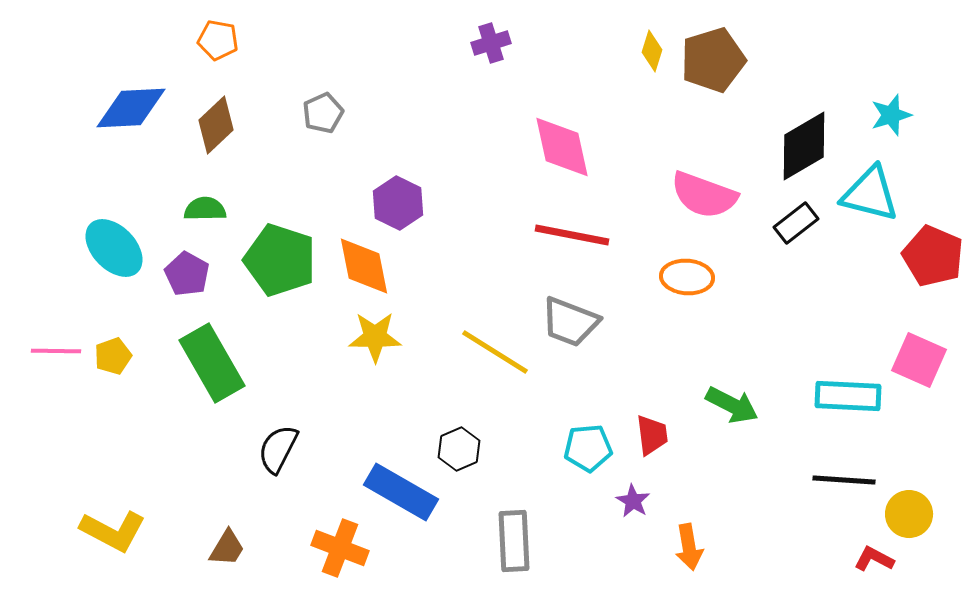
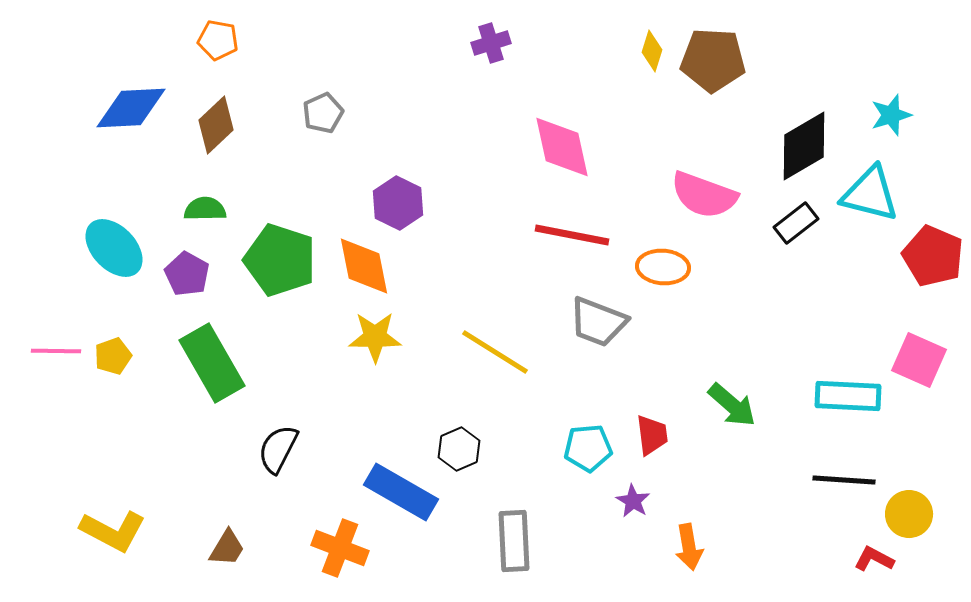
brown pentagon at (713, 60): rotated 20 degrees clockwise
orange ellipse at (687, 277): moved 24 px left, 10 px up
gray trapezoid at (570, 322): moved 28 px right
green arrow at (732, 405): rotated 14 degrees clockwise
